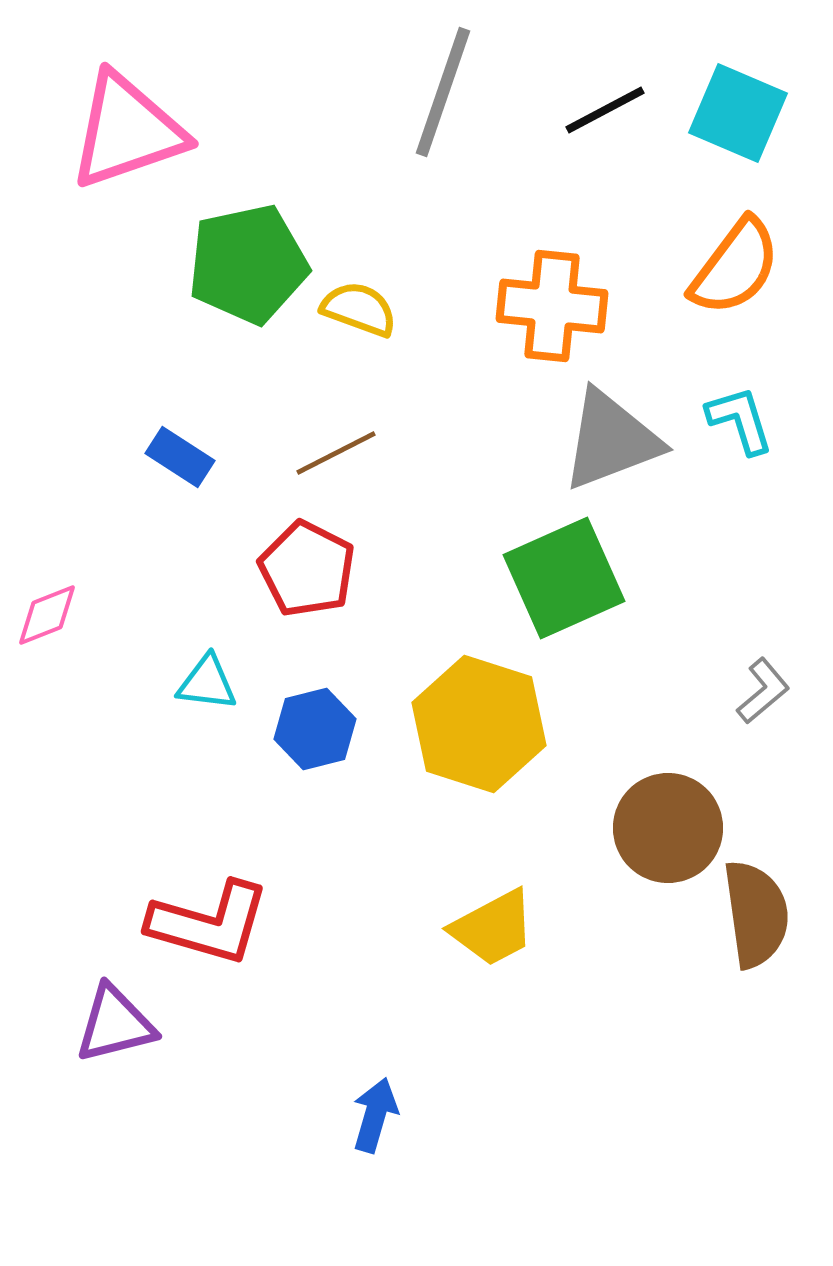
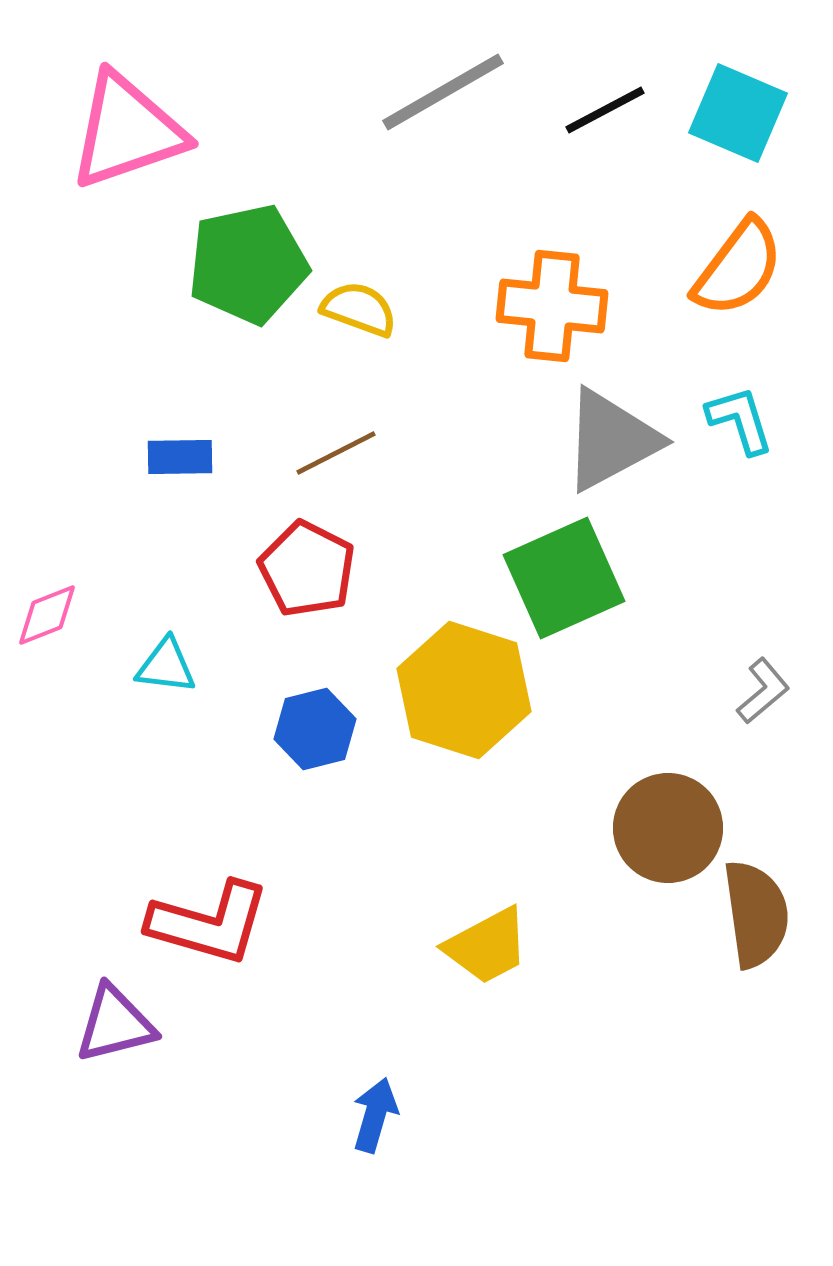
gray line: rotated 41 degrees clockwise
orange semicircle: moved 3 px right, 1 px down
gray triangle: rotated 7 degrees counterclockwise
blue rectangle: rotated 34 degrees counterclockwise
cyan triangle: moved 41 px left, 17 px up
yellow hexagon: moved 15 px left, 34 px up
yellow trapezoid: moved 6 px left, 18 px down
